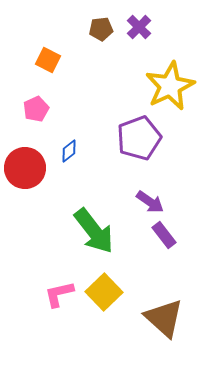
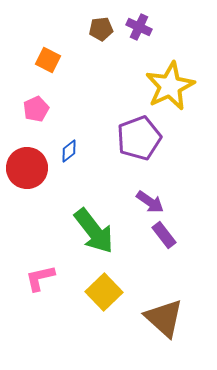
purple cross: rotated 20 degrees counterclockwise
red circle: moved 2 px right
pink L-shape: moved 19 px left, 16 px up
